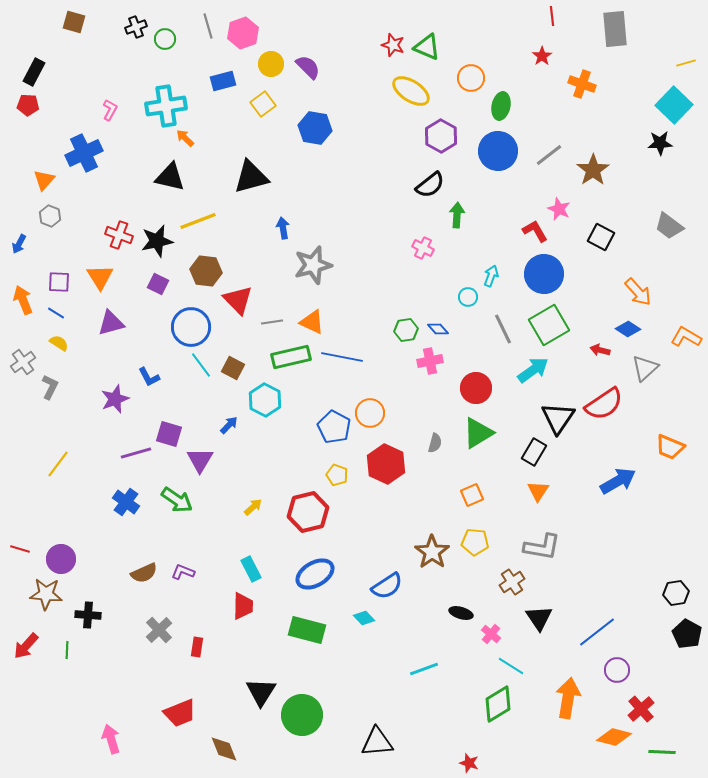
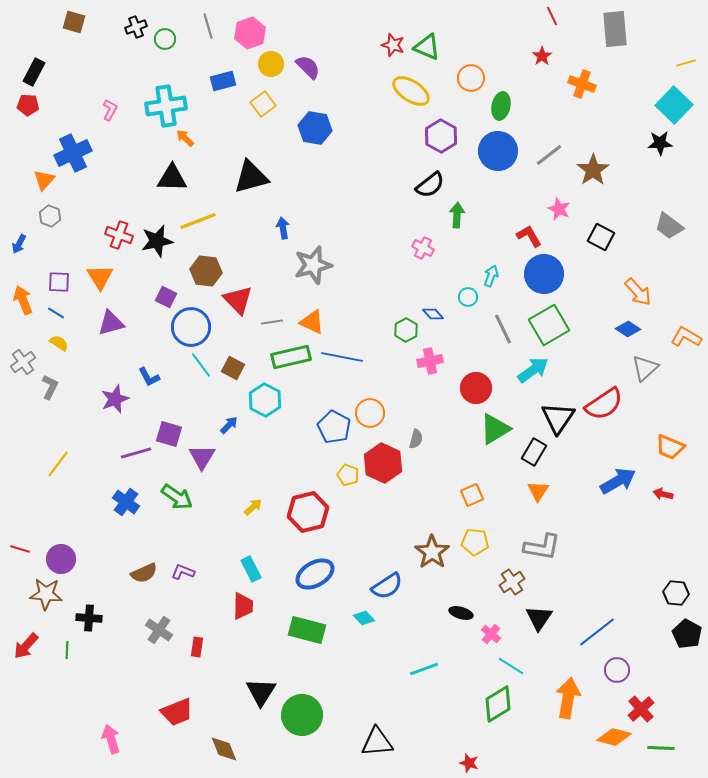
red line at (552, 16): rotated 18 degrees counterclockwise
pink hexagon at (243, 33): moved 7 px right
blue cross at (84, 153): moved 11 px left
black triangle at (170, 177): moved 2 px right, 1 px down; rotated 12 degrees counterclockwise
red L-shape at (535, 231): moved 6 px left, 5 px down
purple square at (158, 284): moved 8 px right, 13 px down
blue diamond at (438, 329): moved 5 px left, 15 px up
green hexagon at (406, 330): rotated 20 degrees counterclockwise
red arrow at (600, 350): moved 63 px right, 144 px down
green triangle at (478, 433): moved 17 px right, 4 px up
gray semicircle at (435, 443): moved 19 px left, 4 px up
purple triangle at (200, 460): moved 2 px right, 3 px up
red hexagon at (386, 464): moved 3 px left, 1 px up
yellow pentagon at (337, 475): moved 11 px right
green arrow at (177, 500): moved 3 px up
black hexagon at (676, 593): rotated 15 degrees clockwise
black cross at (88, 615): moved 1 px right, 3 px down
black triangle at (539, 618): rotated 8 degrees clockwise
gray cross at (159, 630): rotated 12 degrees counterclockwise
red trapezoid at (180, 713): moved 3 px left, 1 px up
green line at (662, 752): moved 1 px left, 4 px up
